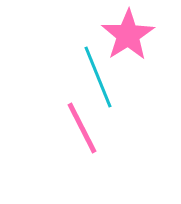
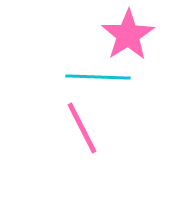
cyan line: rotated 66 degrees counterclockwise
